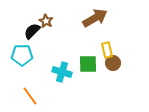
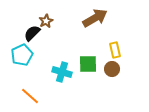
brown star: rotated 16 degrees clockwise
black semicircle: moved 2 px down
yellow rectangle: moved 8 px right
cyan pentagon: rotated 25 degrees counterclockwise
brown circle: moved 1 px left, 6 px down
orange line: rotated 12 degrees counterclockwise
